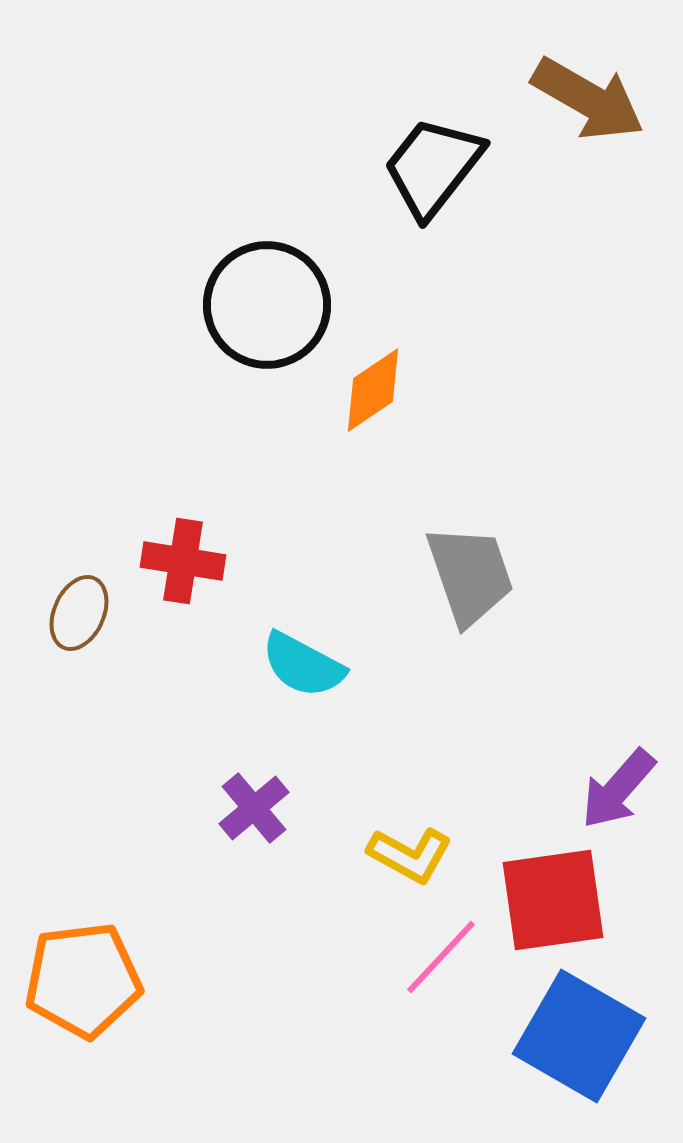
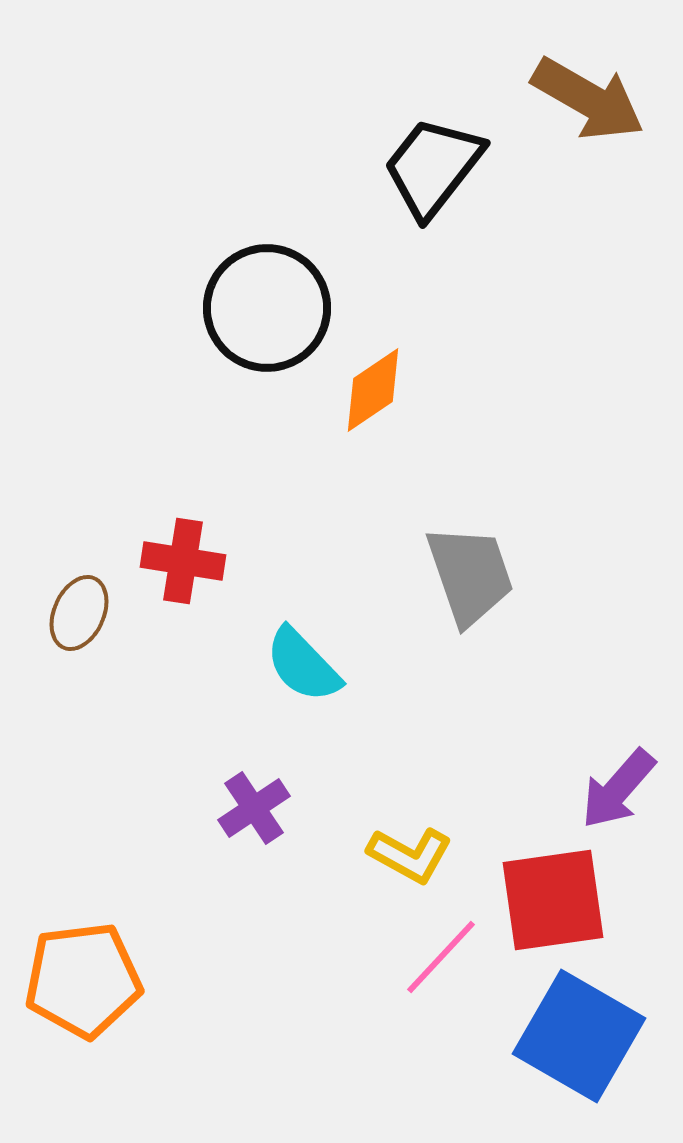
black circle: moved 3 px down
cyan semicircle: rotated 18 degrees clockwise
purple cross: rotated 6 degrees clockwise
